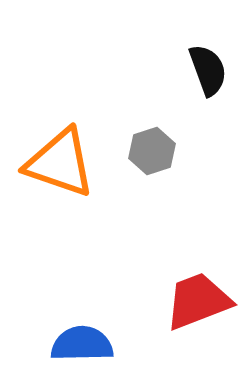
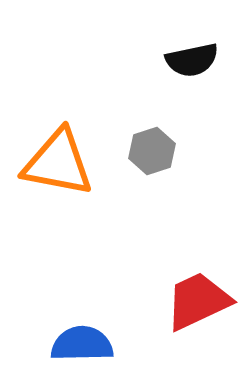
black semicircle: moved 16 px left, 10 px up; rotated 98 degrees clockwise
orange triangle: moved 2 px left; rotated 8 degrees counterclockwise
red trapezoid: rotated 4 degrees counterclockwise
